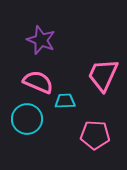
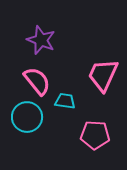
pink semicircle: moved 1 px left, 1 px up; rotated 28 degrees clockwise
cyan trapezoid: rotated 10 degrees clockwise
cyan circle: moved 2 px up
